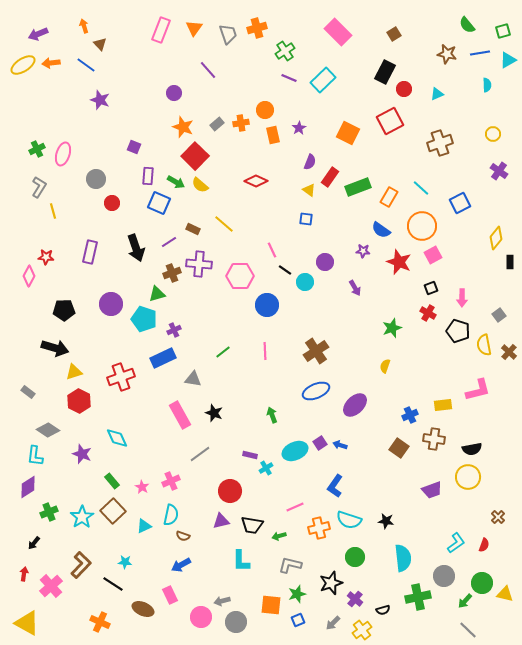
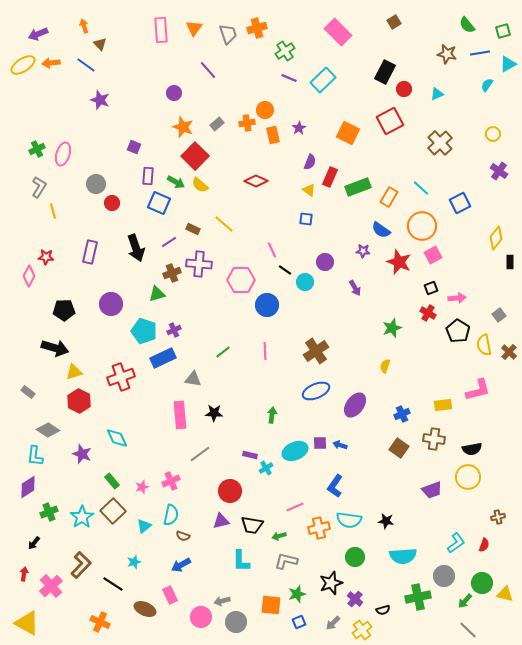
pink rectangle at (161, 30): rotated 25 degrees counterclockwise
brown square at (394, 34): moved 12 px up
cyan triangle at (508, 60): moved 4 px down
cyan semicircle at (487, 85): rotated 144 degrees counterclockwise
orange cross at (241, 123): moved 6 px right
brown cross at (440, 143): rotated 25 degrees counterclockwise
red rectangle at (330, 177): rotated 12 degrees counterclockwise
gray circle at (96, 179): moved 5 px down
pink hexagon at (240, 276): moved 1 px right, 4 px down
pink arrow at (462, 298): moved 5 px left; rotated 96 degrees counterclockwise
cyan pentagon at (144, 319): moved 12 px down
black pentagon at (458, 331): rotated 15 degrees clockwise
purple ellipse at (355, 405): rotated 10 degrees counterclockwise
black star at (214, 413): rotated 18 degrees counterclockwise
pink rectangle at (180, 415): rotated 24 degrees clockwise
green arrow at (272, 415): rotated 28 degrees clockwise
blue cross at (410, 415): moved 8 px left, 1 px up
purple square at (320, 443): rotated 32 degrees clockwise
pink star at (142, 487): rotated 24 degrees clockwise
brown cross at (498, 517): rotated 32 degrees clockwise
cyan semicircle at (349, 520): rotated 10 degrees counterclockwise
cyan triangle at (144, 526): rotated 14 degrees counterclockwise
cyan semicircle at (403, 558): moved 2 px up; rotated 92 degrees clockwise
cyan star at (125, 562): moved 9 px right; rotated 24 degrees counterclockwise
gray L-shape at (290, 565): moved 4 px left, 4 px up
brown ellipse at (143, 609): moved 2 px right
blue square at (298, 620): moved 1 px right, 2 px down
